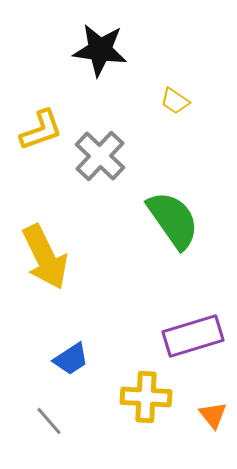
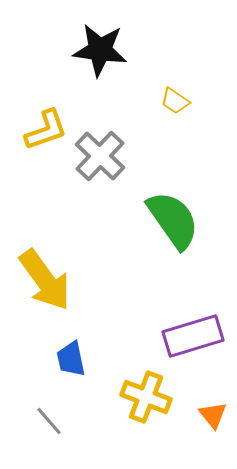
yellow L-shape: moved 5 px right
yellow arrow: moved 23 px down; rotated 10 degrees counterclockwise
blue trapezoid: rotated 111 degrees clockwise
yellow cross: rotated 18 degrees clockwise
